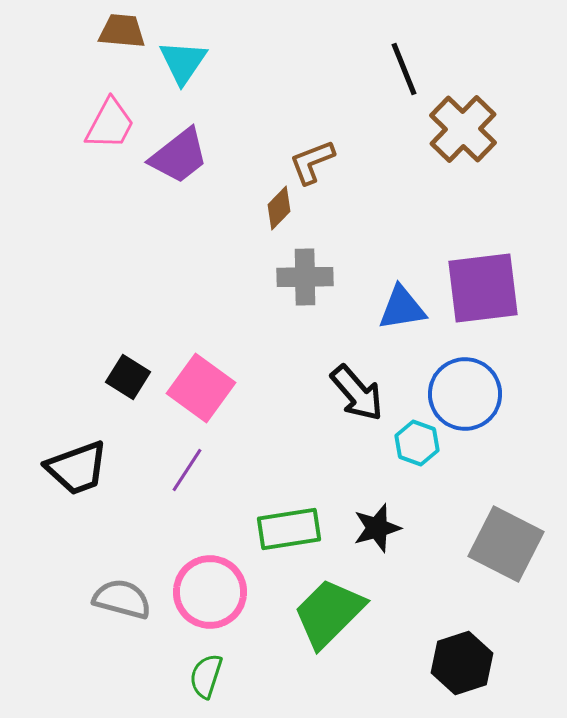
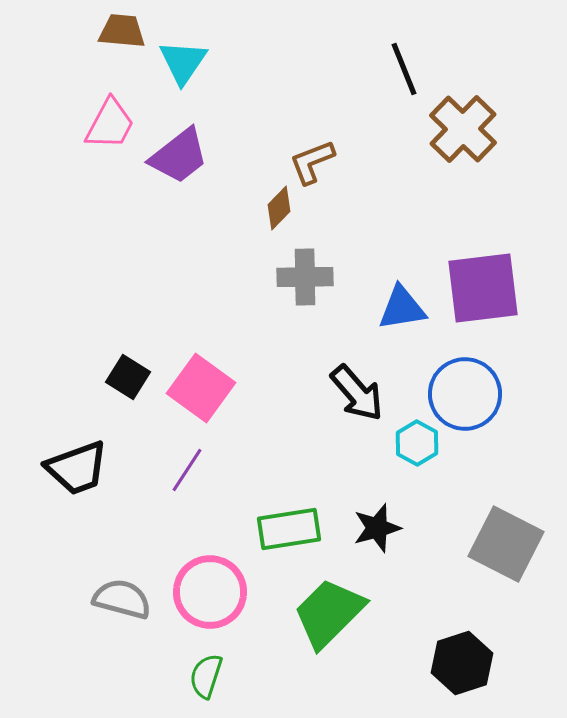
cyan hexagon: rotated 9 degrees clockwise
